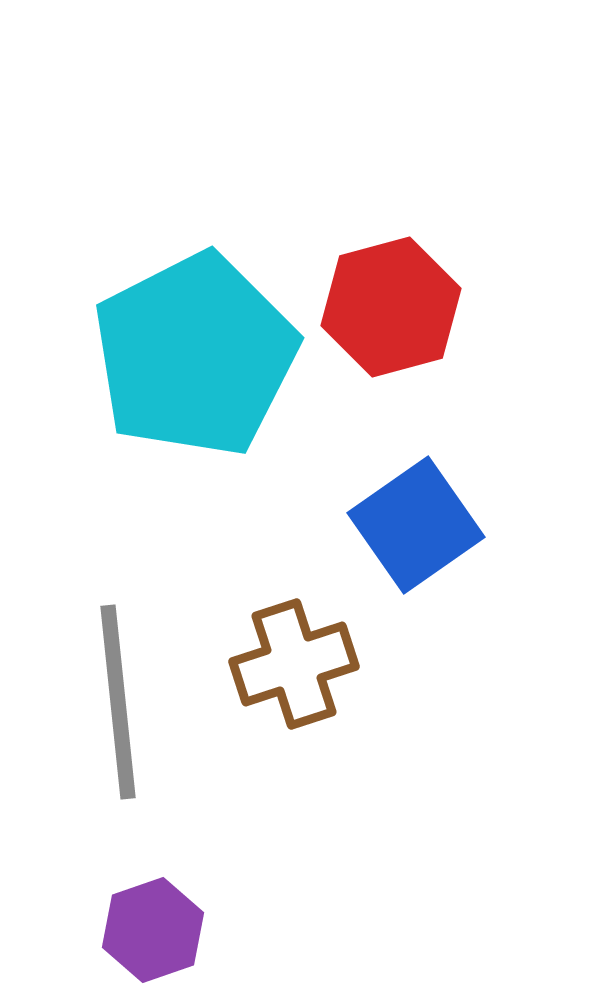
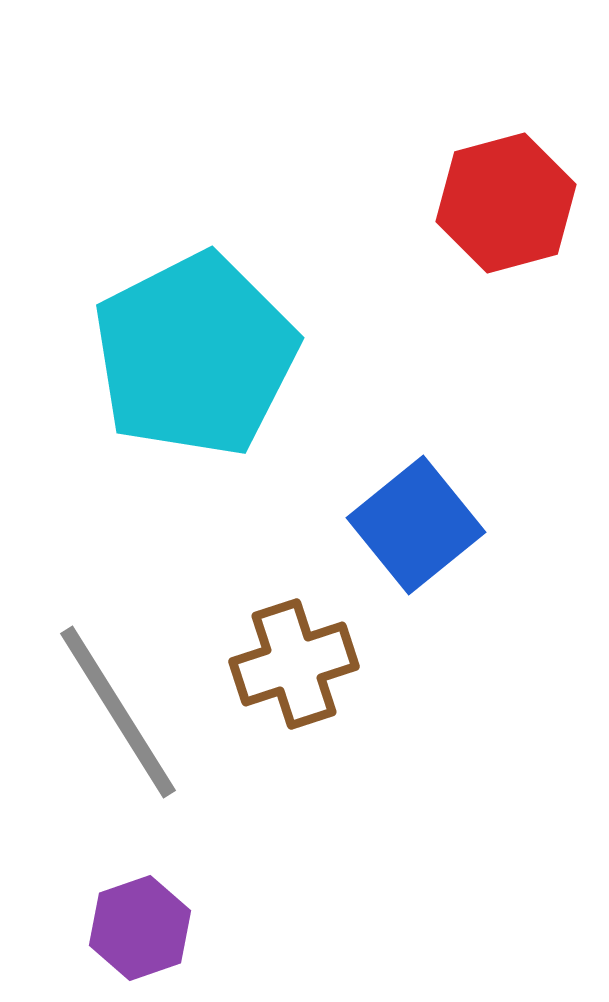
red hexagon: moved 115 px right, 104 px up
blue square: rotated 4 degrees counterclockwise
gray line: moved 10 px down; rotated 26 degrees counterclockwise
purple hexagon: moved 13 px left, 2 px up
